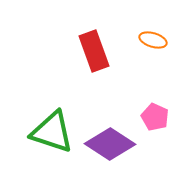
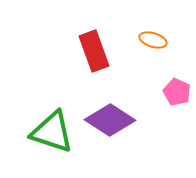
pink pentagon: moved 22 px right, 25 px up
purple diamond: moved 24 px up
